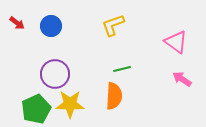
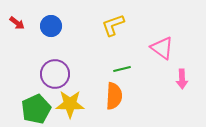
pink triangle: moved 14 px left, 6 px down
pink arrow: rotated 126 degrees counterclockwise
